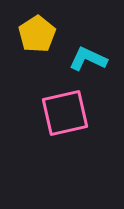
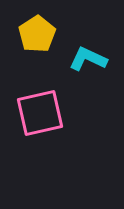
pink square: moved 25 px left
